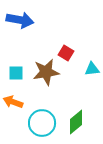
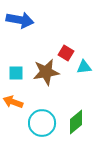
cyan triangle: moved 8 px left, 2 px up
